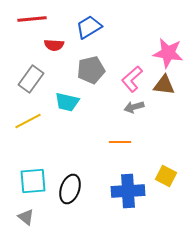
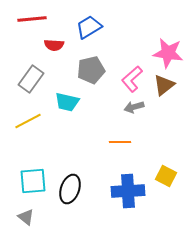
brown triangle: rotated 45 degrees counterclockwise
